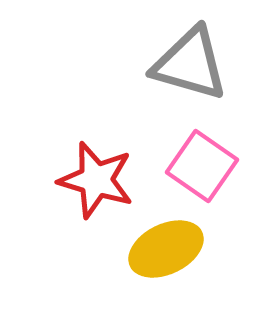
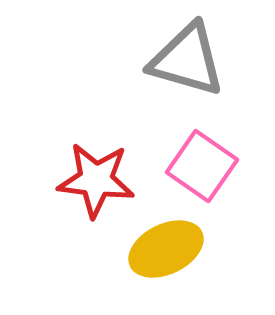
gray triangle: moved 3 px left, 4 px up
red star: rotated 10 degrees counterclockwise
